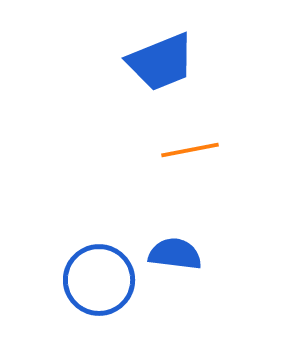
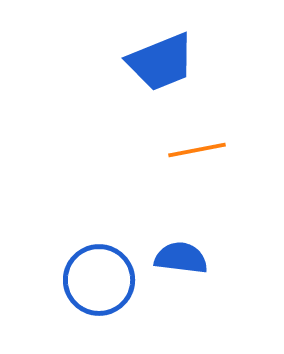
orange line: moved 7 px right
blue semicircle: moved 6 px right, 4 px down
